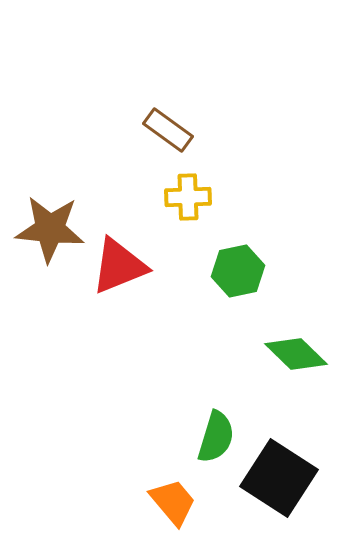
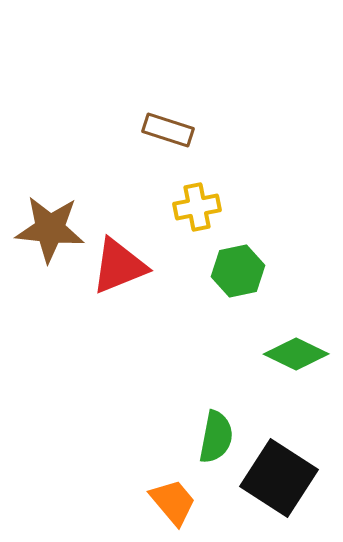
brown rectangle: rotated 18 degrees counterclockwise
yellow cross: moved 9 px right, 10 px down; rotated 9 degrees counterclockwise
green diamond: rotated 18 degrees counterclockwise
green semicircle: rotated 6 degrees counterclockwise
